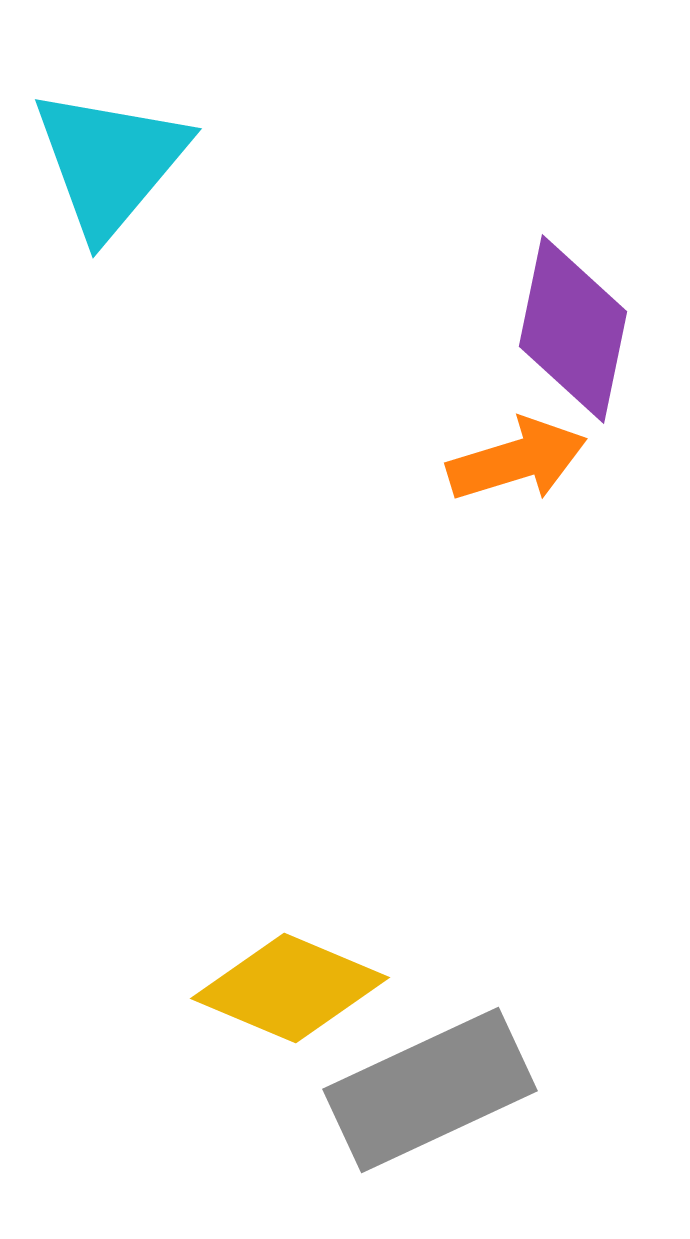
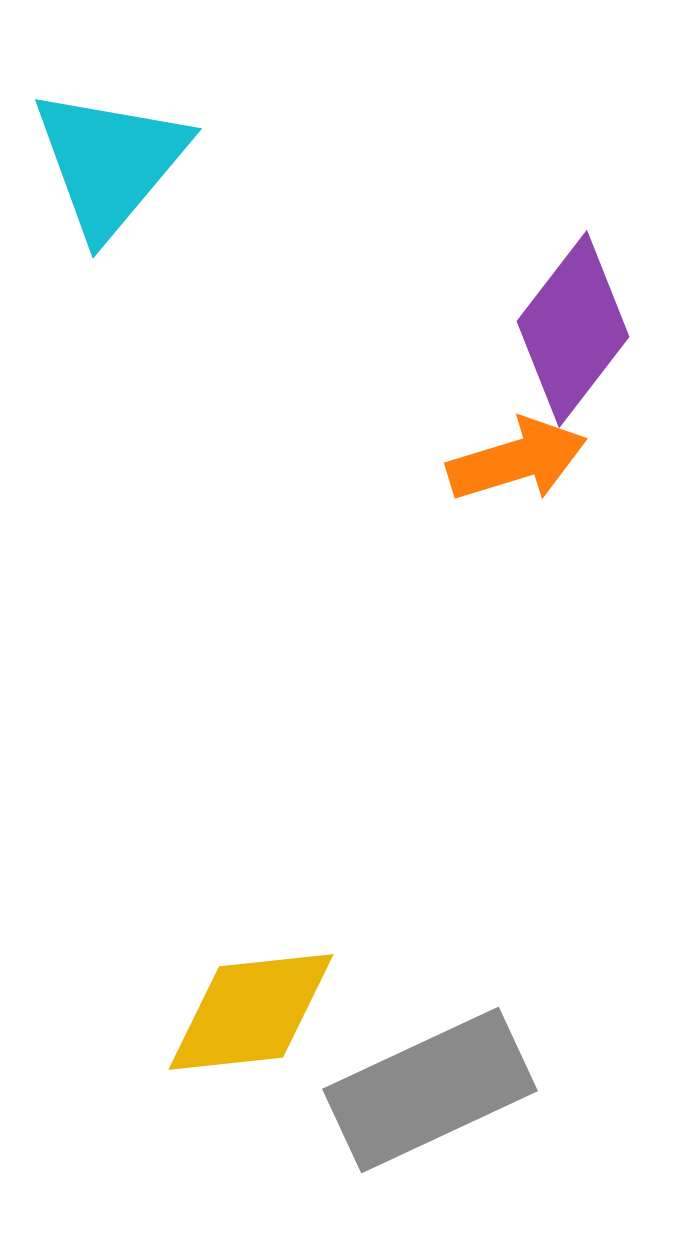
purple diamond: rotated 26 degrees clockwise
yellow diamond: moved 39 px left, 24 px down; rotated 29 degrees counterclockwise
